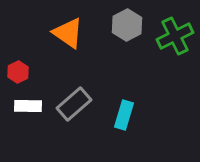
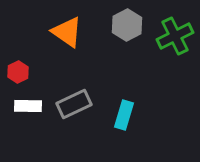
orange triangle: moved 1 px left, 1 px up
gray rectangle: rotated 16 degrees clockwise
